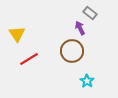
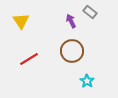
gray rectangle: moved 1 px up
purple arrow: moved 9 px left, 7 px up
yellow triangle: moved 4 px right, 13 px up
